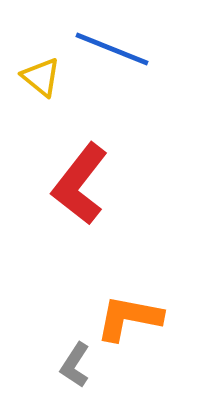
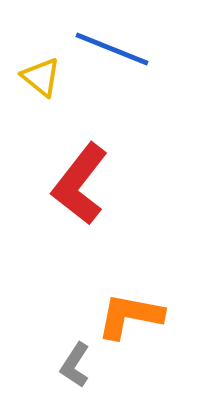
orange L-shape: moved 1 px right, 2 px up
